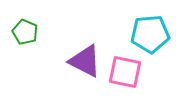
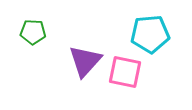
green pentagon: moved 8 px right; rotated 20 degrees counterclockwise
purple triangle: rotated 45 degrees clockwise
